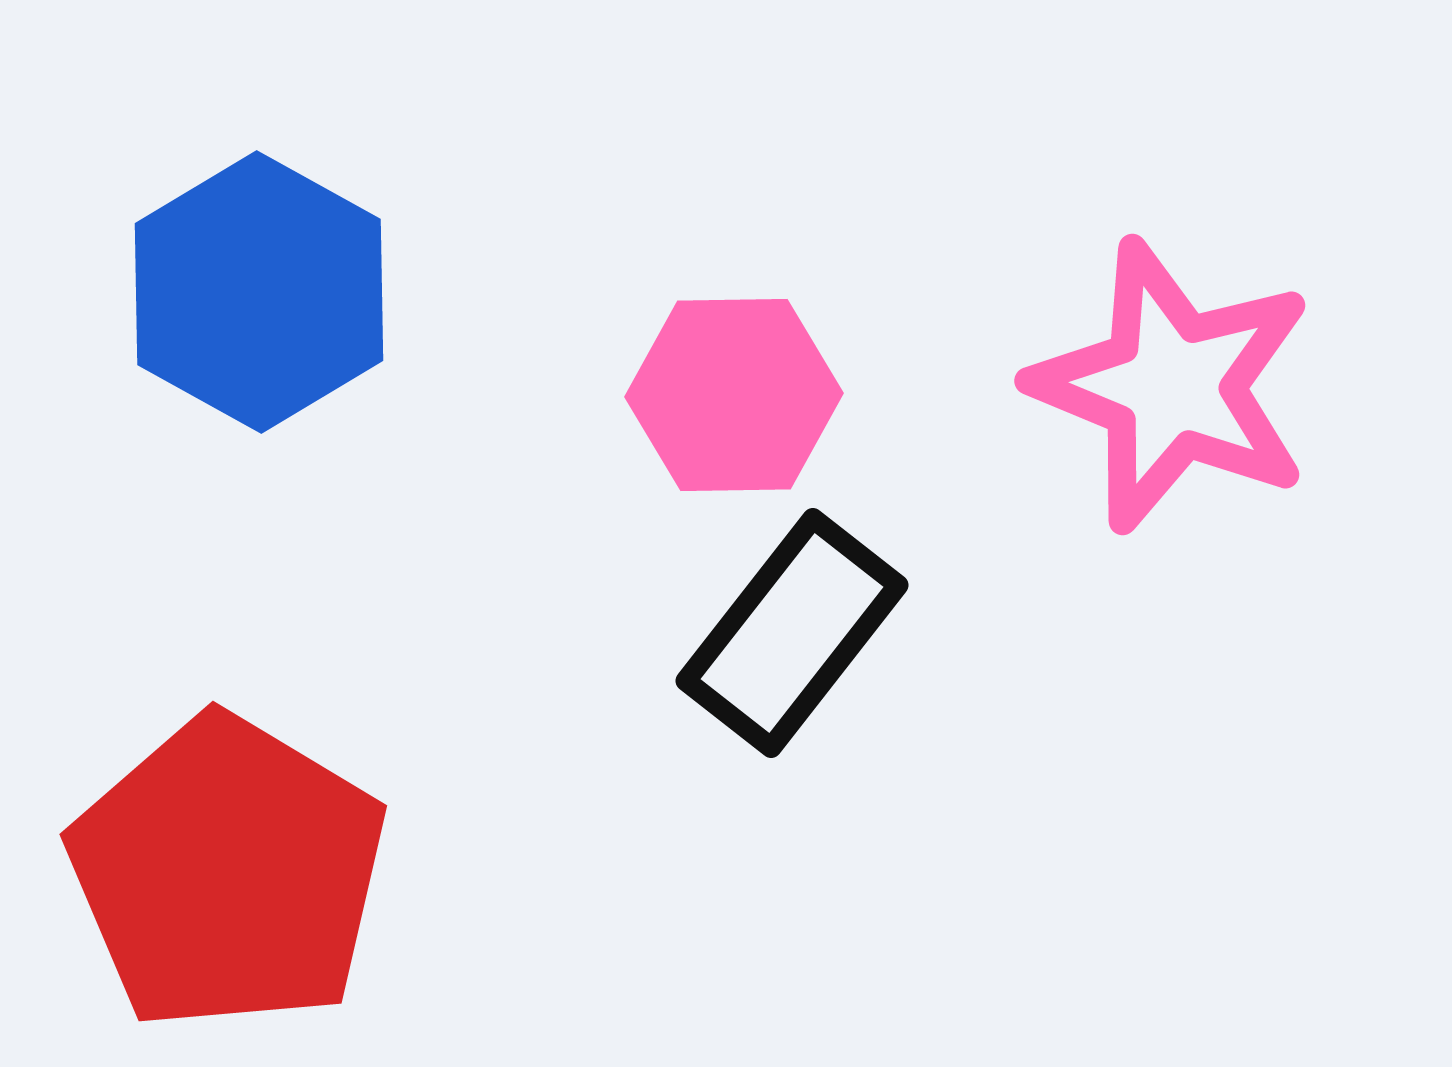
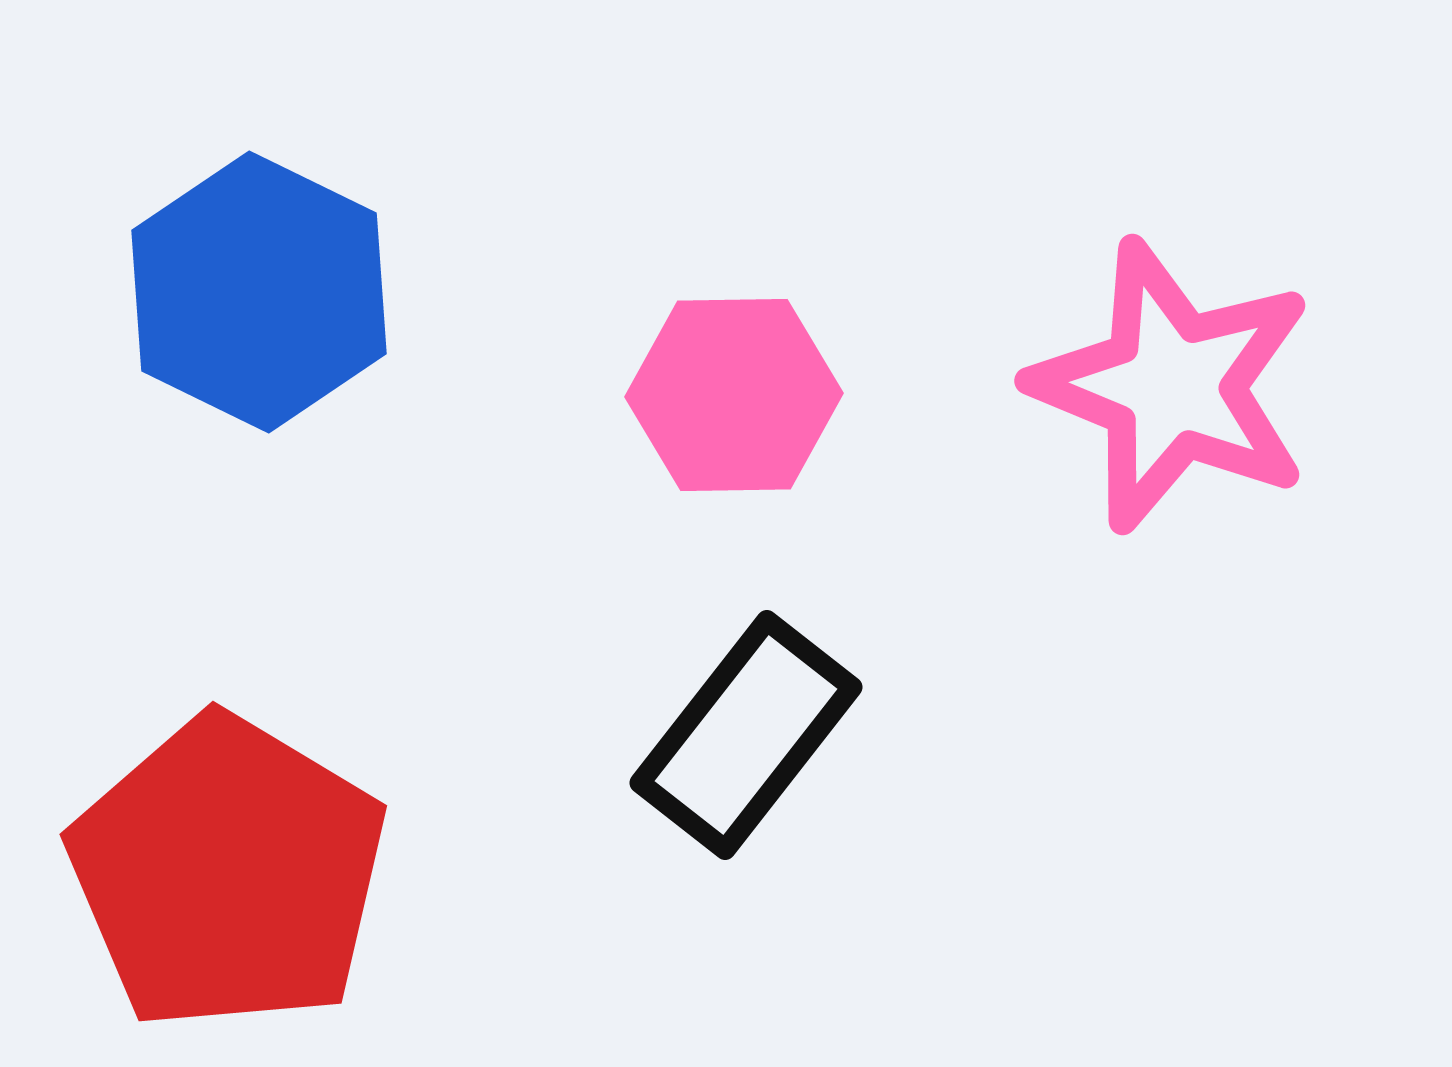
blue hexagon: rotated 3 degrees counterclockwise
black rectangle: moved 46 px left, 102 px down
